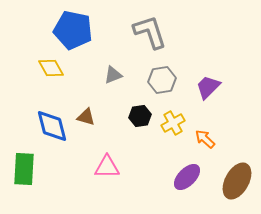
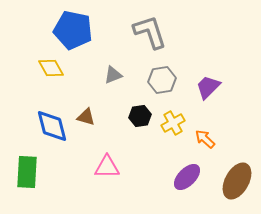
green rectangle: moved 3 px right, 3 px down
